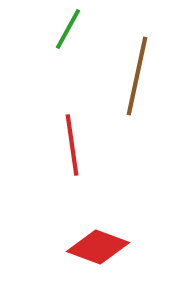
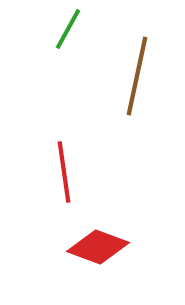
red line: moved 8 px left, 27 px down
